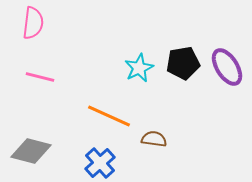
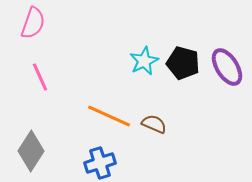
pink semicircle: rotated 12 degrees clockwise
black pentagon: rotated 24 degrees clockwise
cyan star: moved 5 px right, 7 px up
pink line: rotated 52 degrees clockwise
brown semicircle: moved 15 px up; rotated 15 degrees clockwise
gray diamond: rotated 72 degrees counterclockwise
blue cross: rotated 24 degrees clockwise
